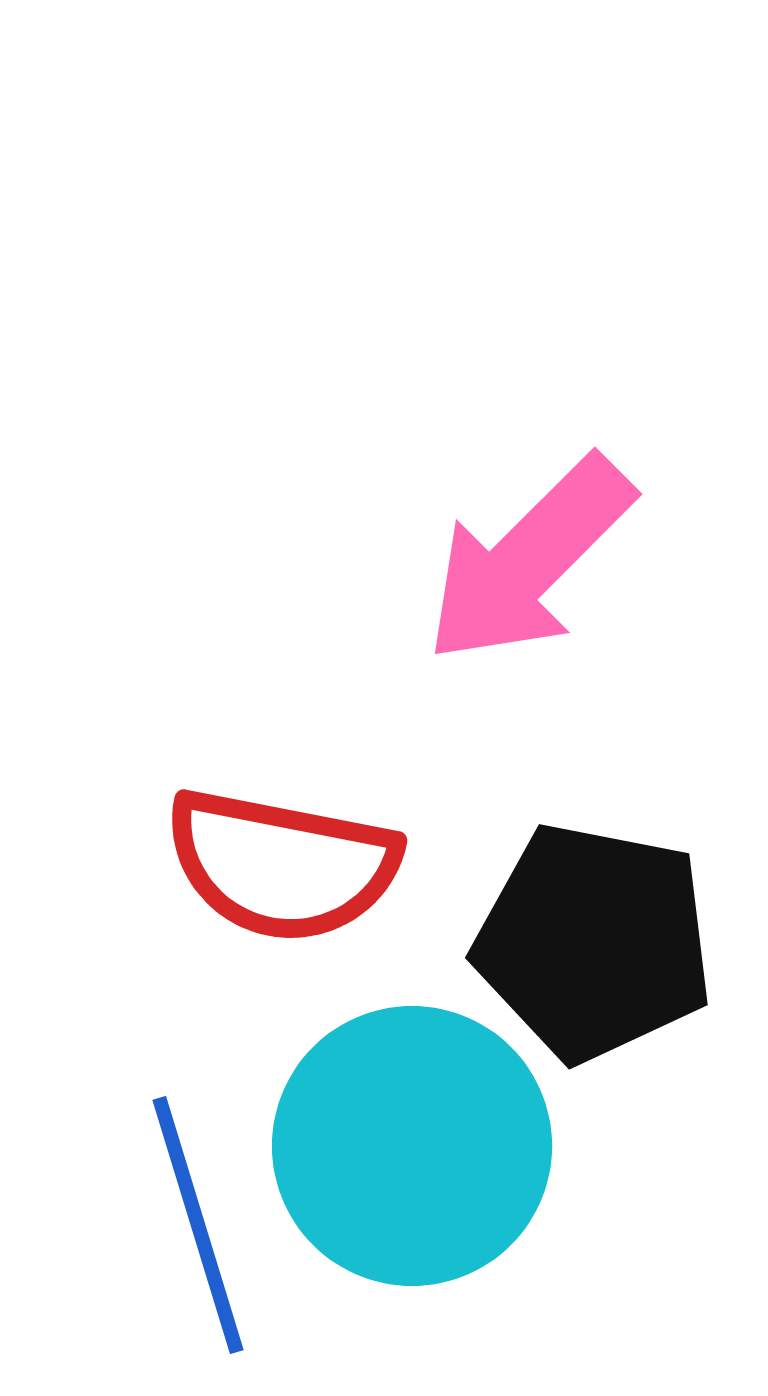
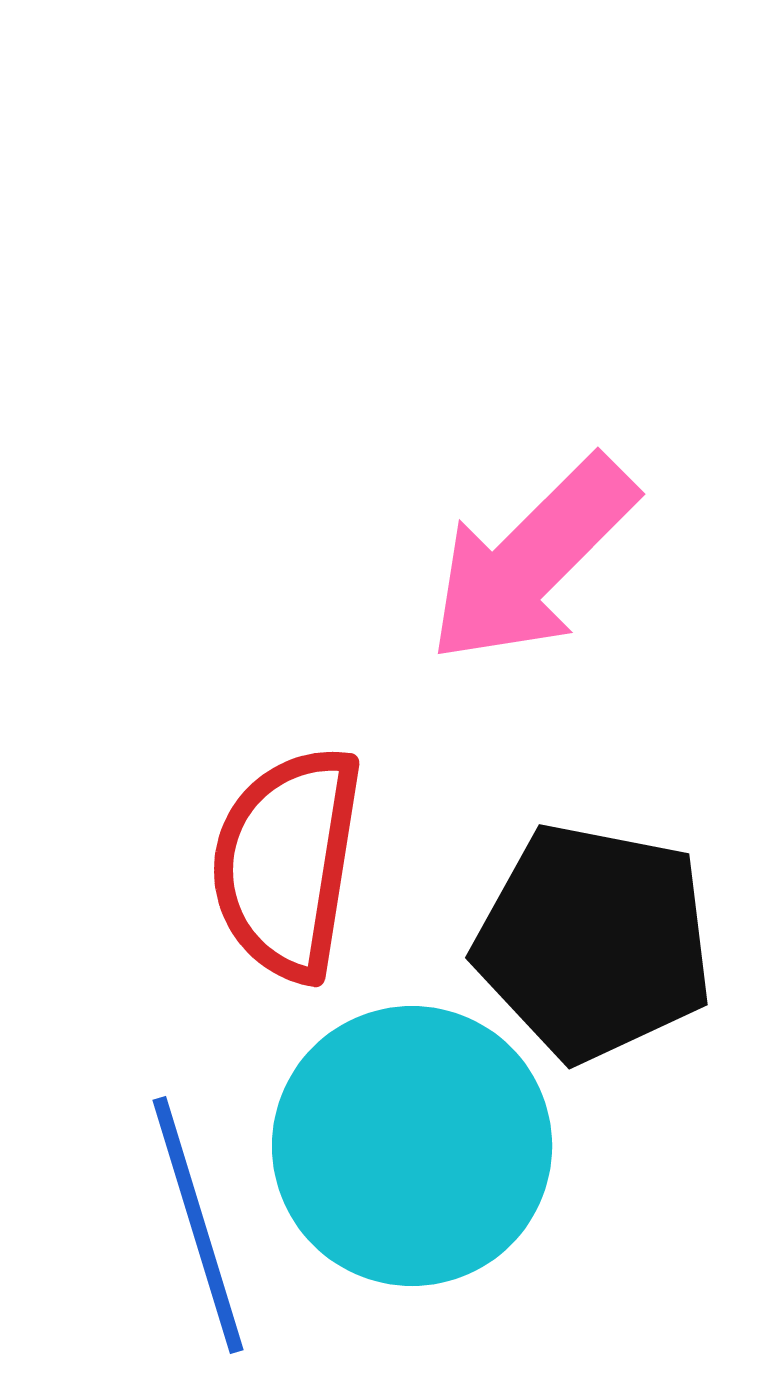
pink arrow: moved 3 px right
red semicircle: moved 5 px right, 2 px up; rotated 88 degrees clockwise
